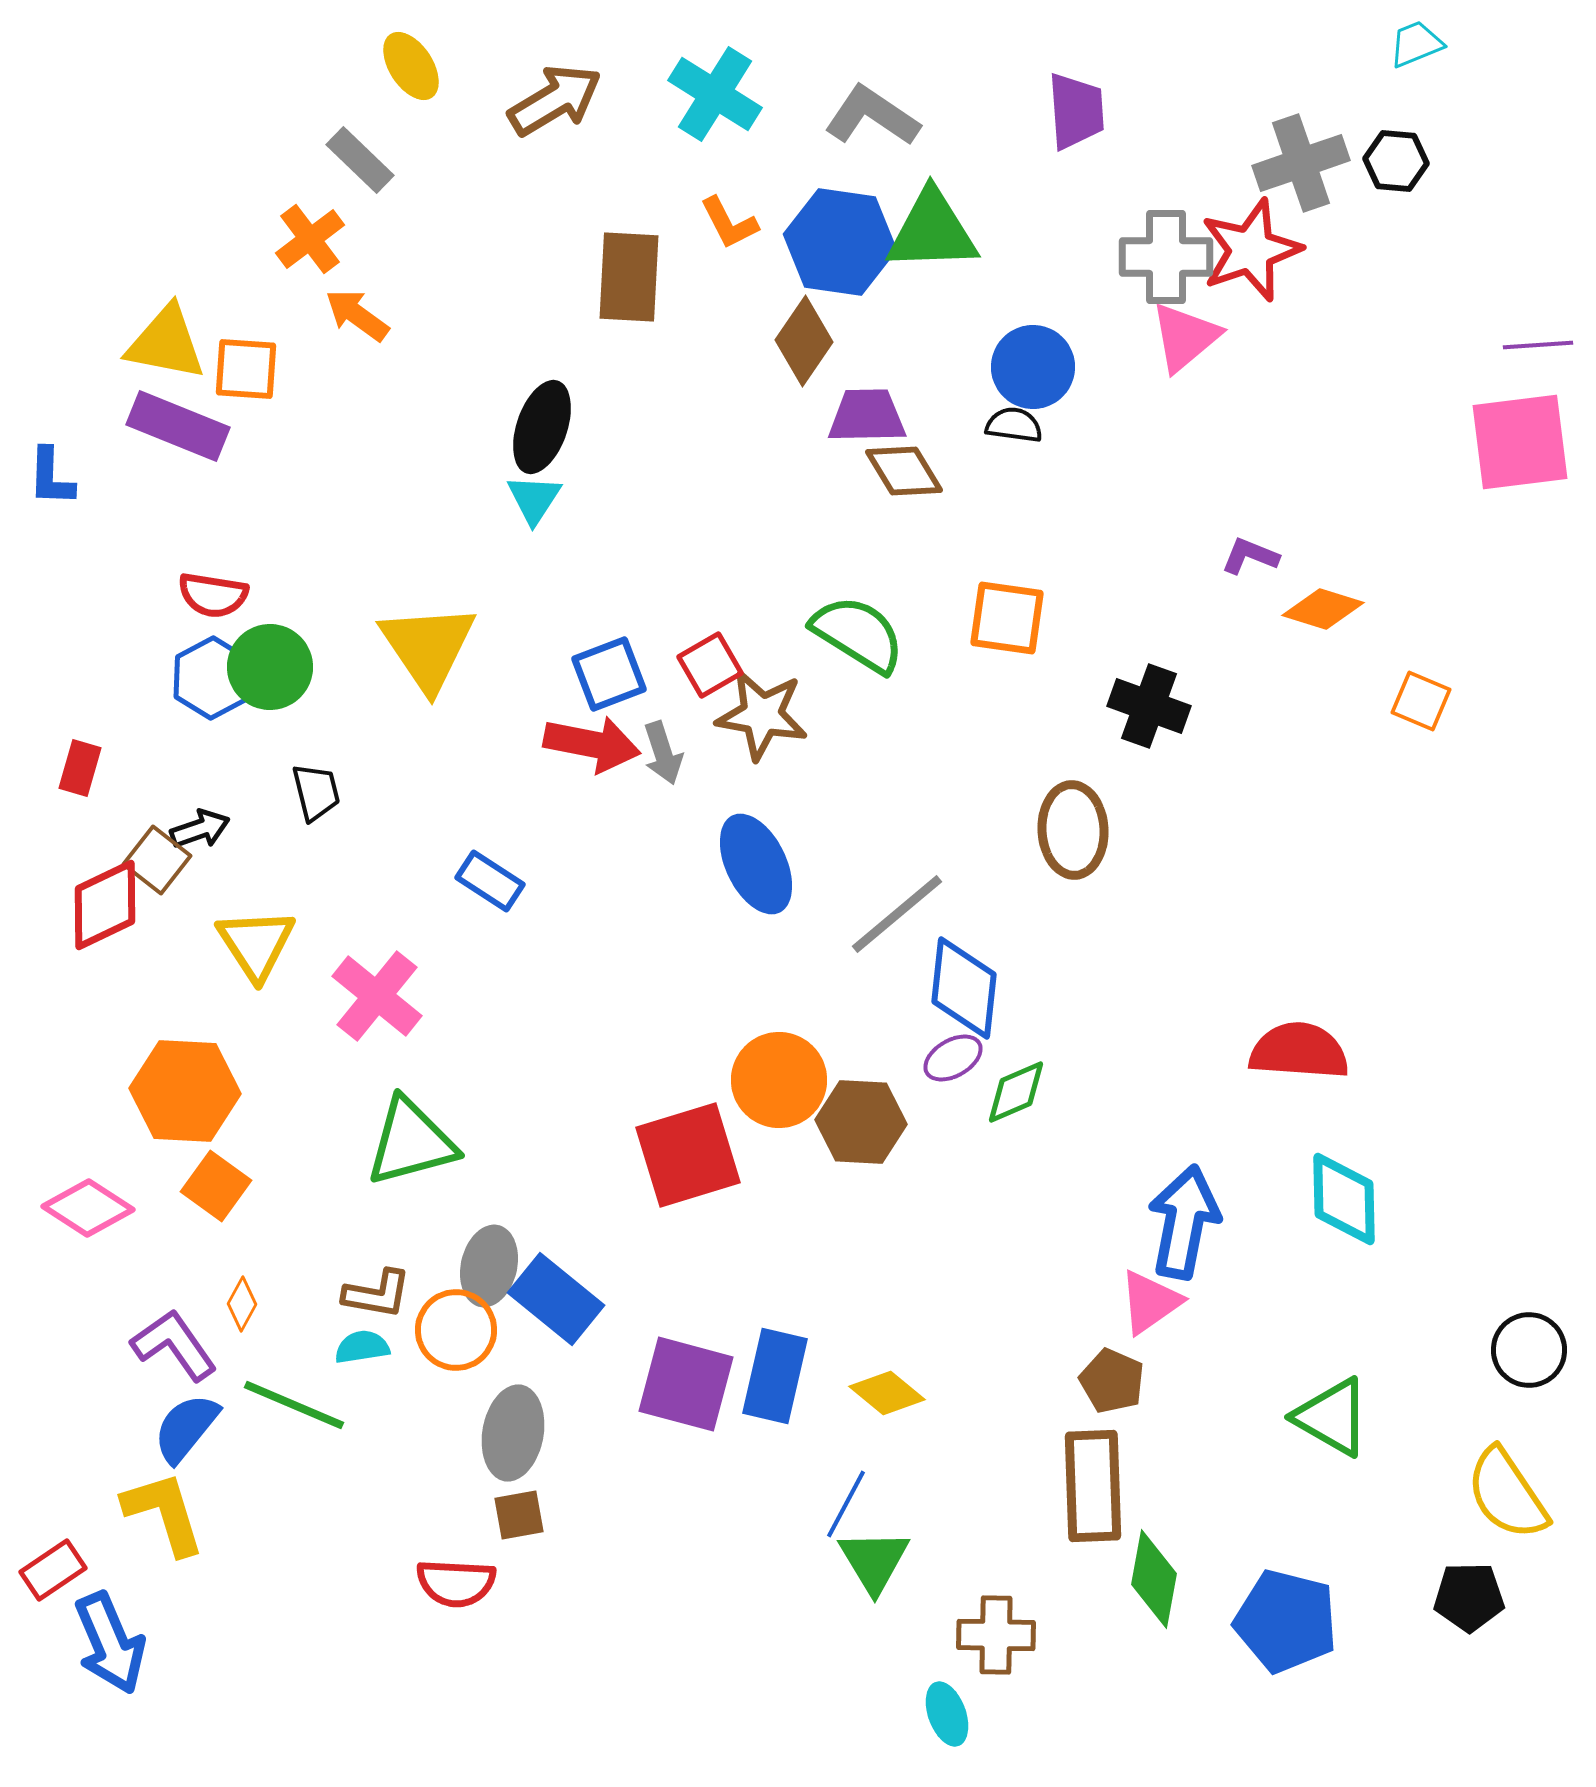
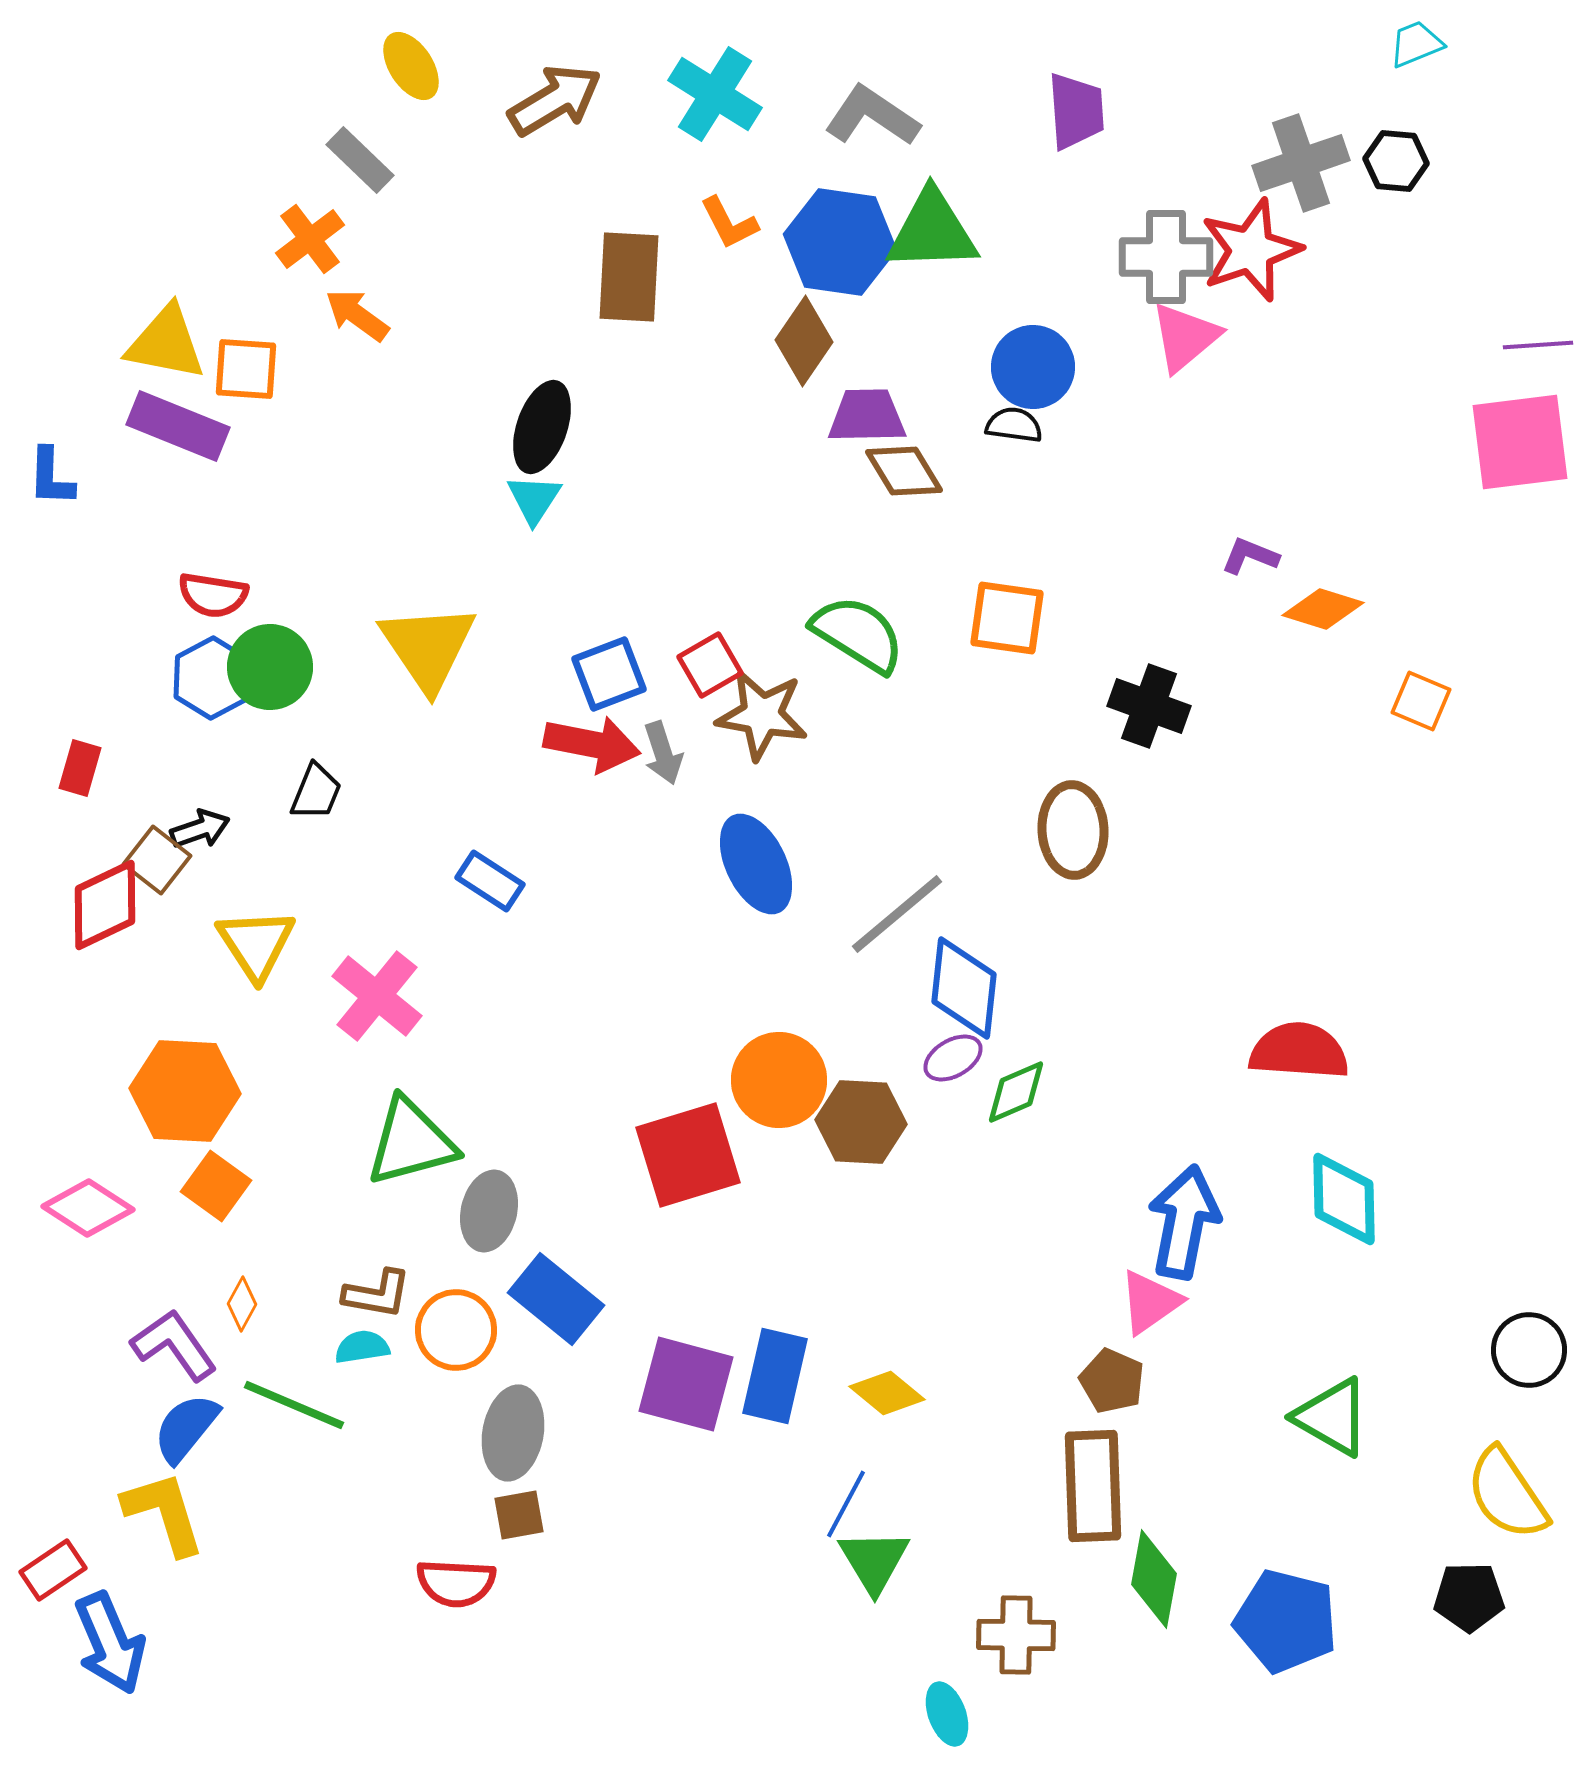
black trapezoid at (316, 792): rotated 36 degrees clockwise
gray ellipse at (489, 1266): moved 55 px up
brown cross at (996, 1635): moved 20 px right
